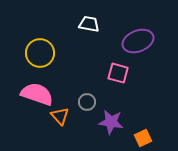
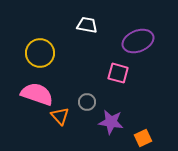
white trapezoid: moved 2 px left, 1 px down
